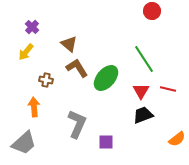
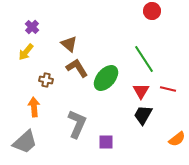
black trapezoid: rotated 40 degrees counterclockwise
gray trapezoid: moved 1 px right, 1 px up
